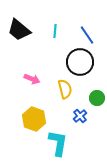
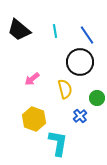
cyan line: rotated 16 degrees counterclockwise
pink arrow: rotated 119 degrees clockwise
